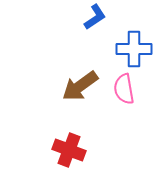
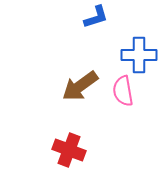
blue L-shape: moved 1 px right; rotated 16 degrees clockwise
blue cross: moved 5 px right, 6 px down
pink semicircle: moved 1 px left, 2 px down
